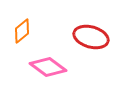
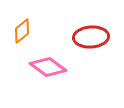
red ellipse: rotated 20 degrees counterclockwise
